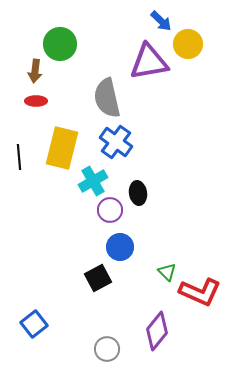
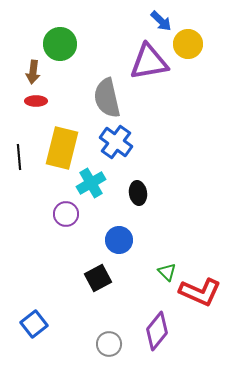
brown arrow: moved 2 px left, 1 px down
cyan cross: moved 2 px left, 2 px down
purple circle: moved 44 px left, 4 px down
blue circle: moved 1 px left, 7 px up
gray circle: moved 2 px right, 5 px up
